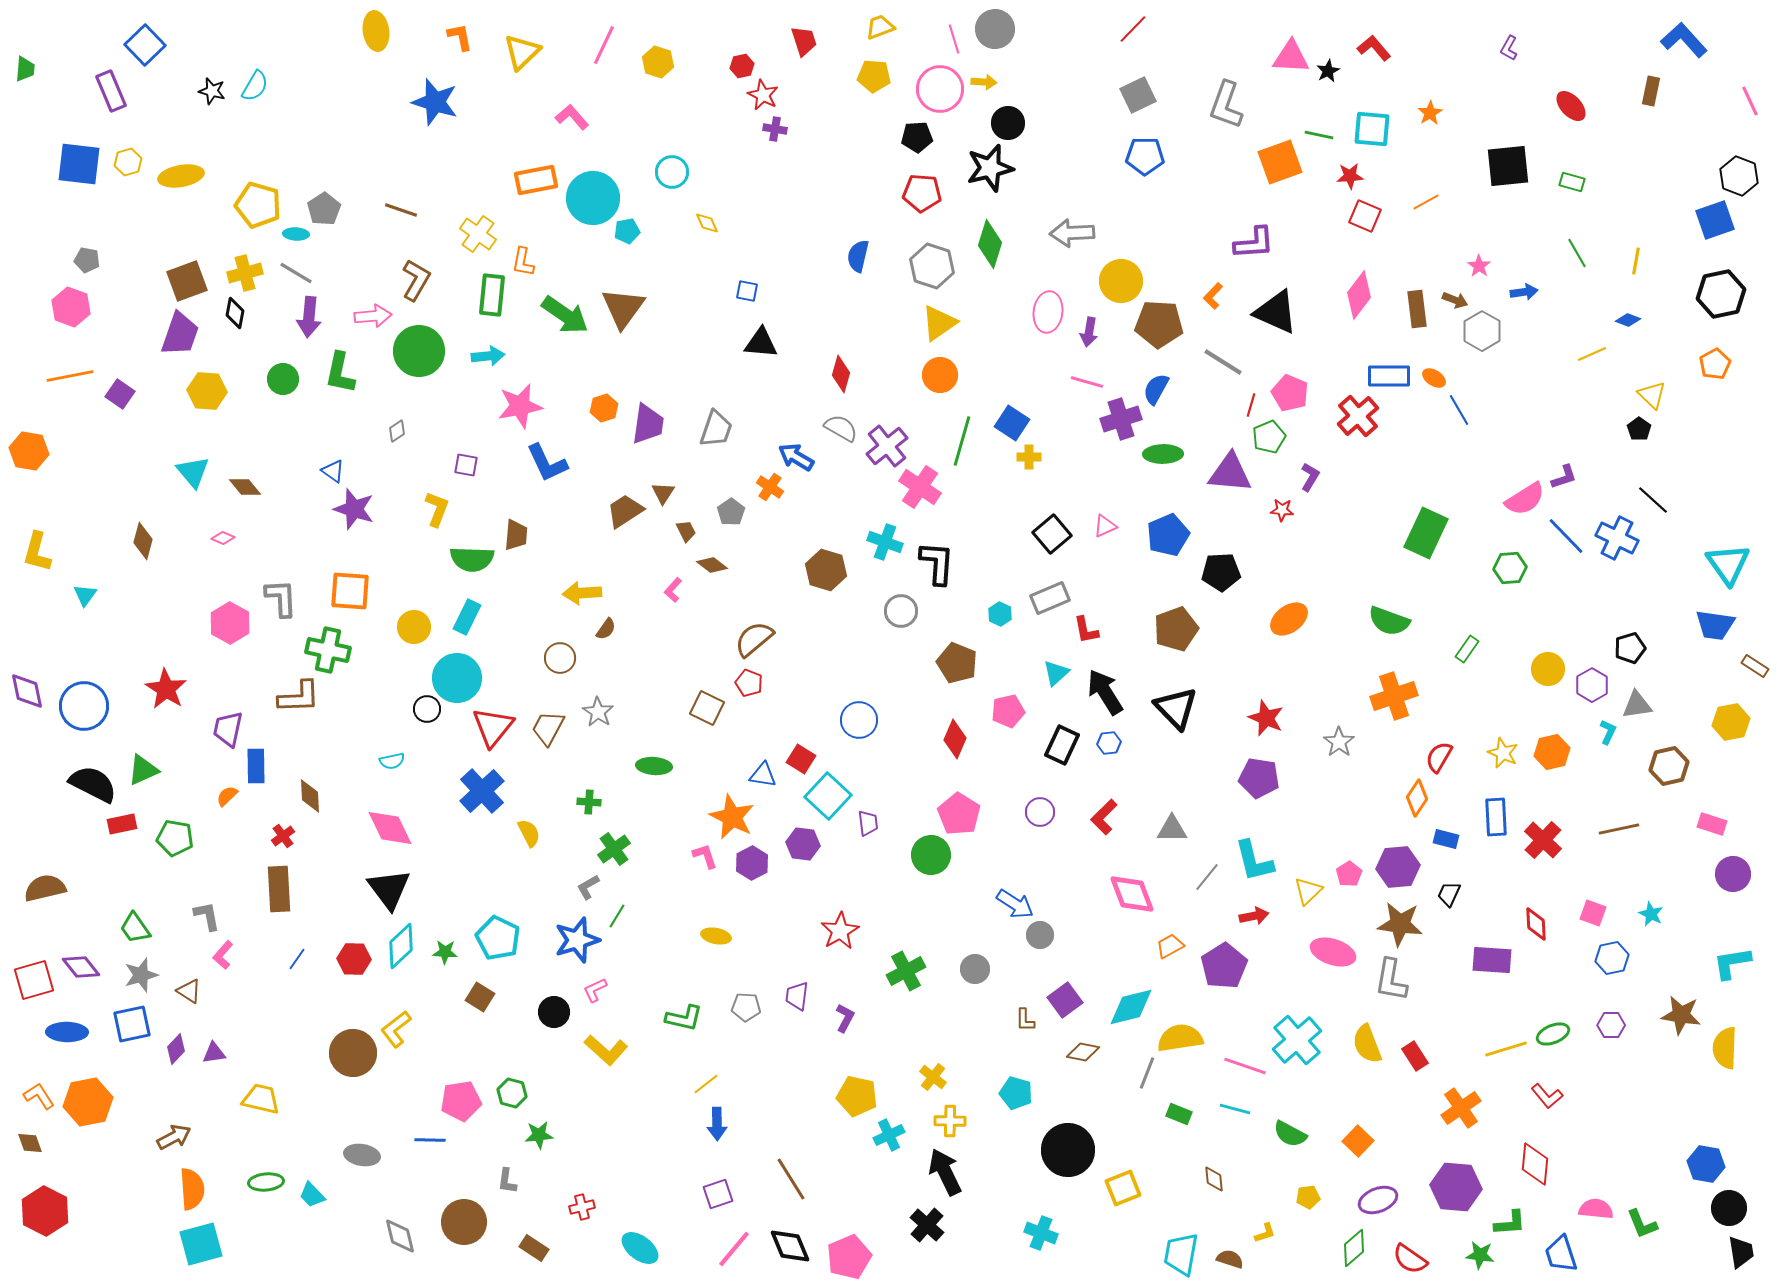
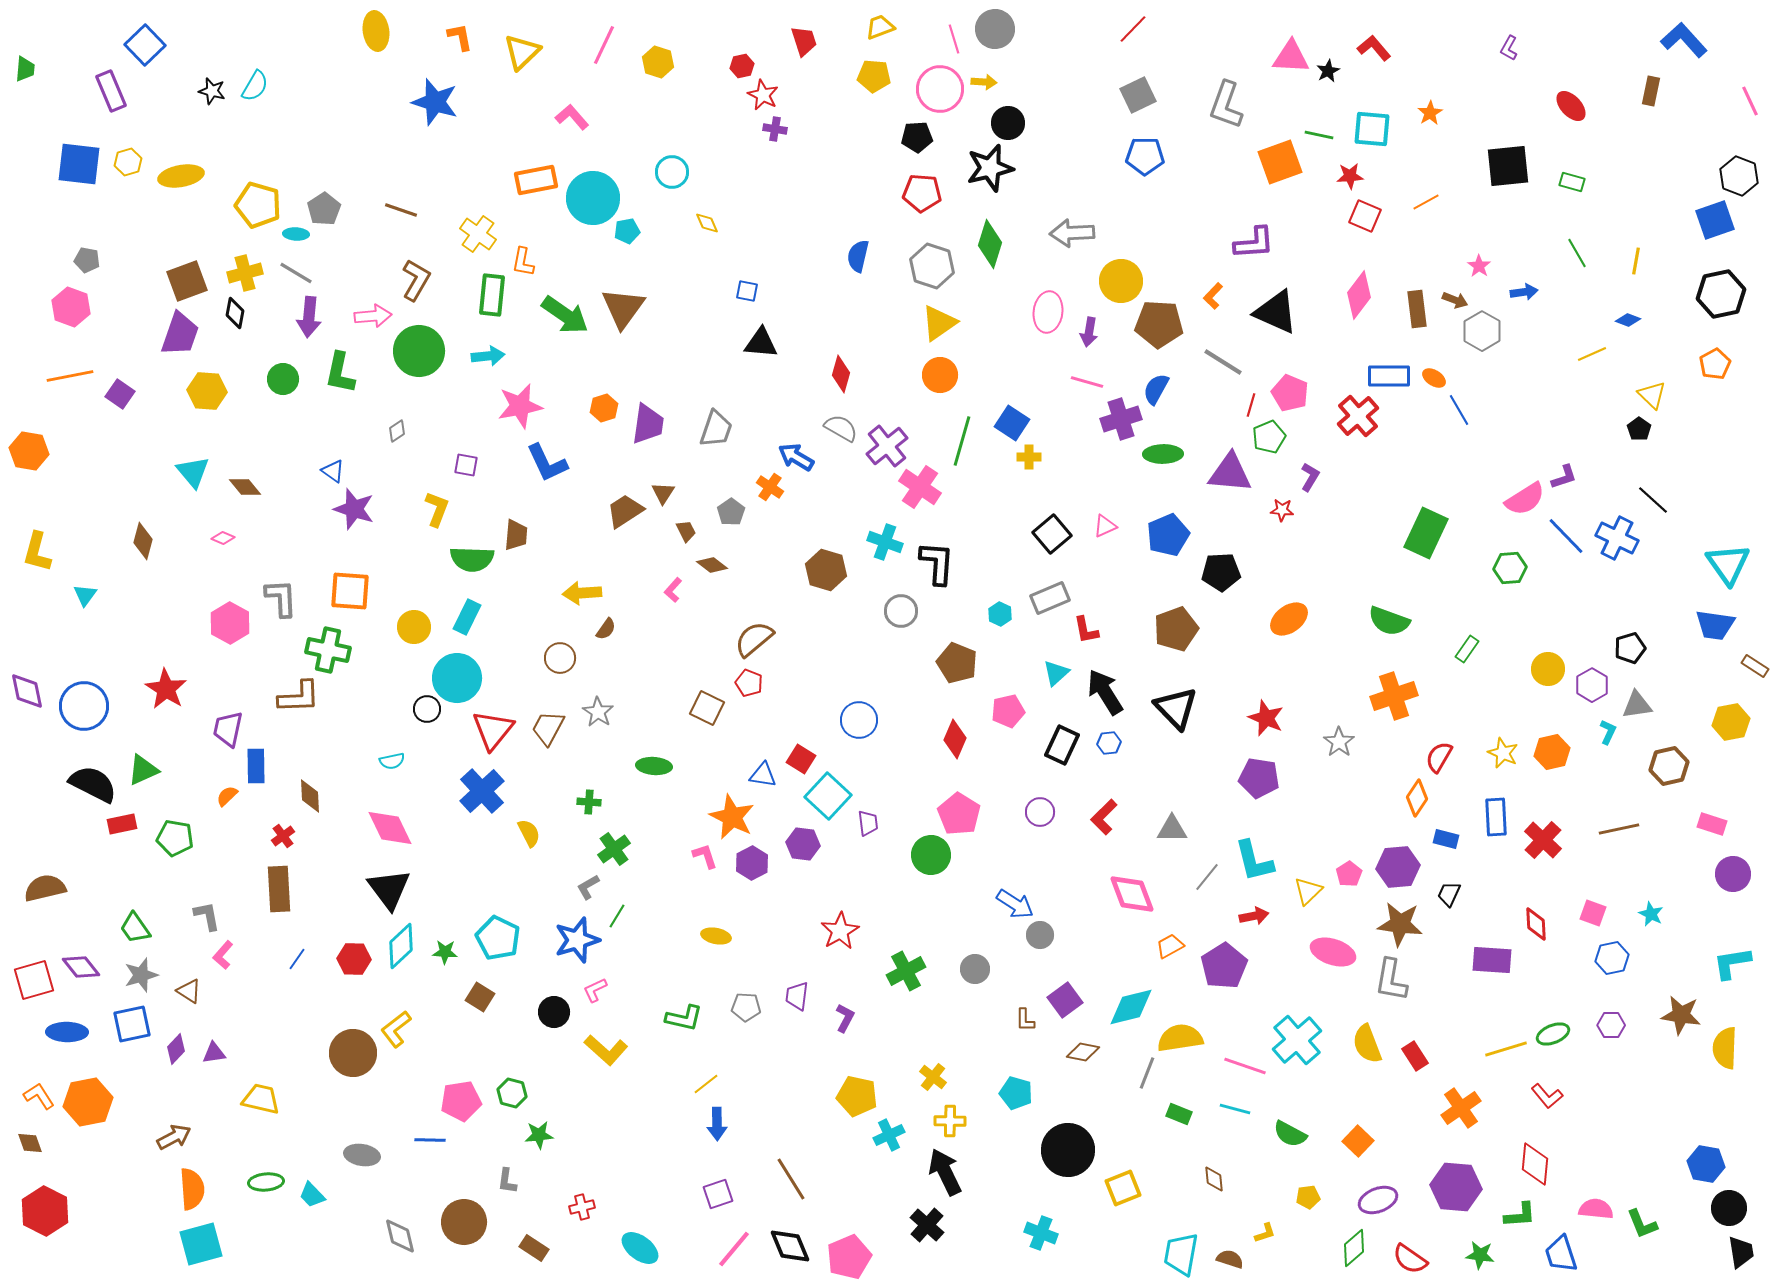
red triangle at (493, 727): moved 3 px down
green L-shape at (1510, 1223): moved 10 px right, 8 px up
